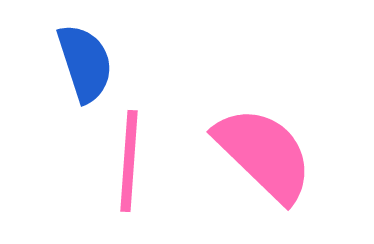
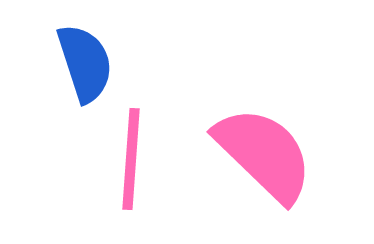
pink line: moved 2 px right, 2 px up
